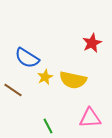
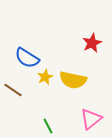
pink triangle: moved 1 px right, 1 px down; rotated 35 degrees counterclockwise
